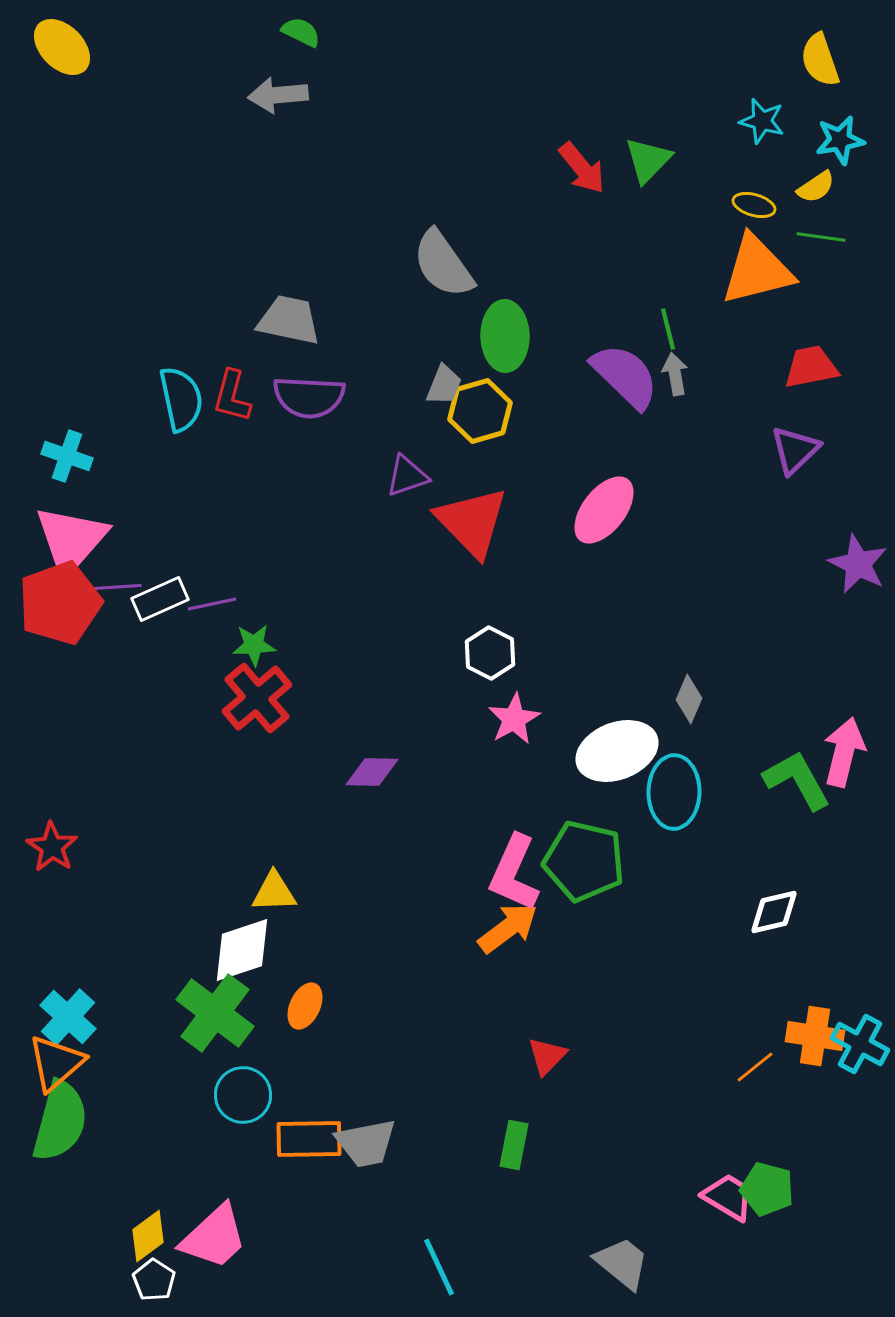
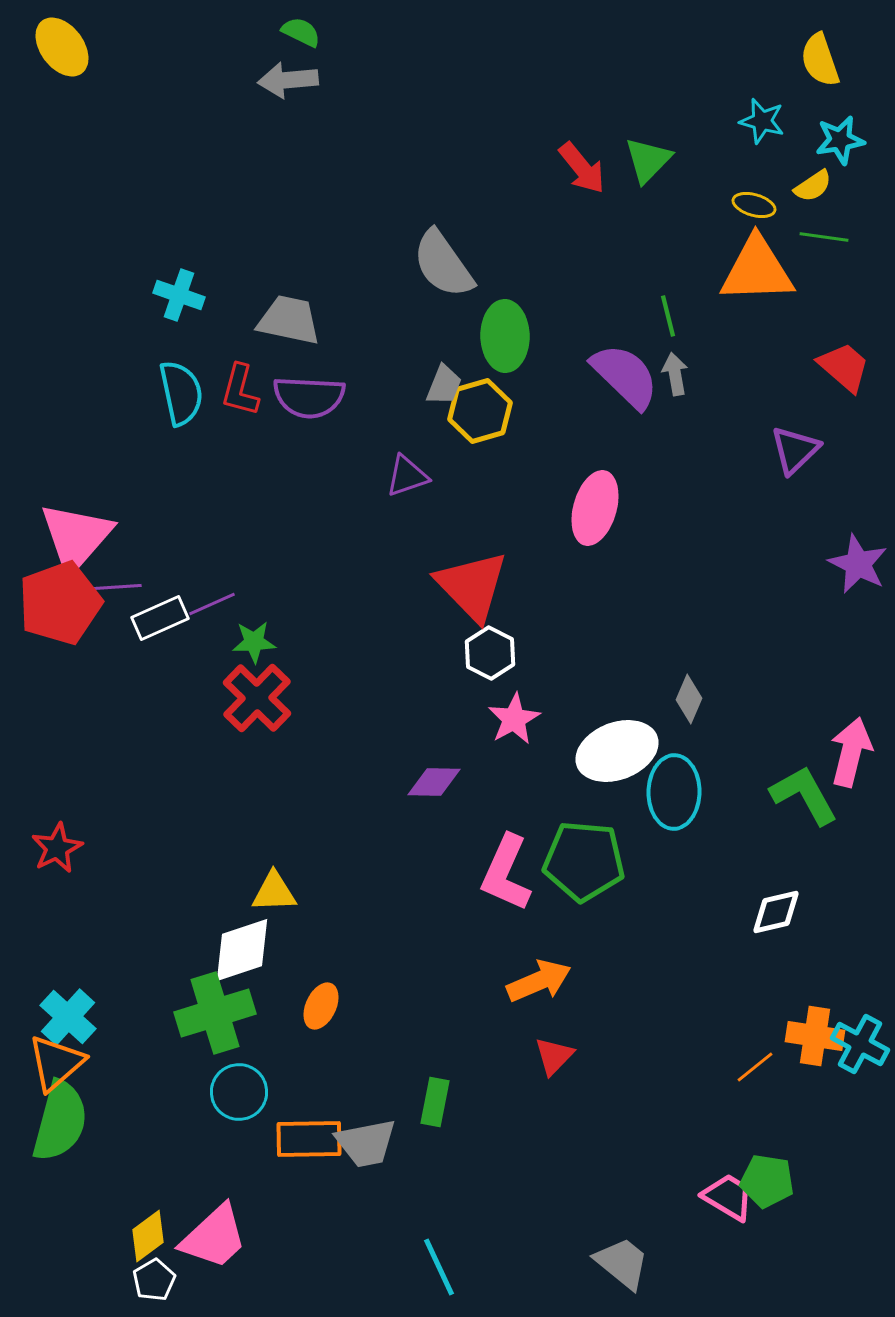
yellow ellipse at (62, 47): rotated 8 degrees clockwise
gray arrow at (278, 95): moved 10 px right, 15 px up
yellow semicircle at (816, 187): moved 3 px left, 1 px up
green line at (821, 237): moved 3 px right
orange triangle at (757, 270): rotated 12 degrees clockwise
green line at (668, 329): moved 13 px up
red trapezoid at (811, 367): moved 33 px right; rotated 52 degrees clockwise
red L-shape at (232, 396): moved 8 px right, 6 px up
cyan semicircle at (181, 399): moved 6 px up
cyan cross at (67, 456): moved 112 px right, 161 px up
pink ellipse at (604, 510): moved 9 px left, 2 px up; rotated 22 degrees counterclockwise
red triangle at (472, 522): moved 64 px down
pink triangle at (71, 540): moved 5 px right, 3 px up
white rectangle at (160, 599): moved 19 px down
purple line at (212, 604): rotated 12 degrees counterclockwise
green star at (254, 645): moved 3 px up
red cross at (257, 698): rotated 6 degrees counterclockwise
pink arrow at (844, 752): moved 7 px right
purple diamond at (372, 772): moved 62 px right, 10 px down
green L-shape at (797, 780): moved 7 px right, 15 px down
red star at (52, 847): moved 5 px right, 1 px down; rotated 12 degrees clockwise
green pentagon at (584, 861): rotated 8 degrees counterclockwise
pink L-shape at (514, 873): moved 8 px left
white diamond at (774, 912): moved 2 px right
orange arrow at (508, 928): moved 31 px right, 53 px down; rotated 14 degrees clockwise
orange ellipse at (305, 1006): moved 16 px right
green cross at (215, 1013): rotated 36 degrees clockwise
red triangle at (547, 1056): moved 7 px right
cyan circle at (243, 1095): moved 4 px left, 3 px up
green rectangle at (514, 1145): moved 79 px left, 43 px up
green pentagon at (767, 1189): moved 8 px up; rotated 6 degrees counterclockwise
white pentagon at (154, 1280): rotated 9 degrees clockwise
